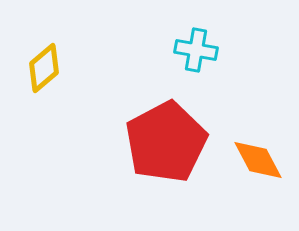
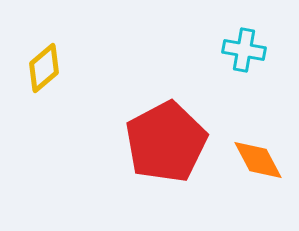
cyan cross: moved 48 px right
